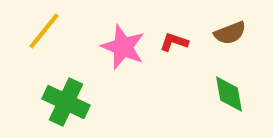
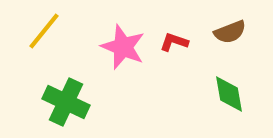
brown semicircle: moved 1 px up
